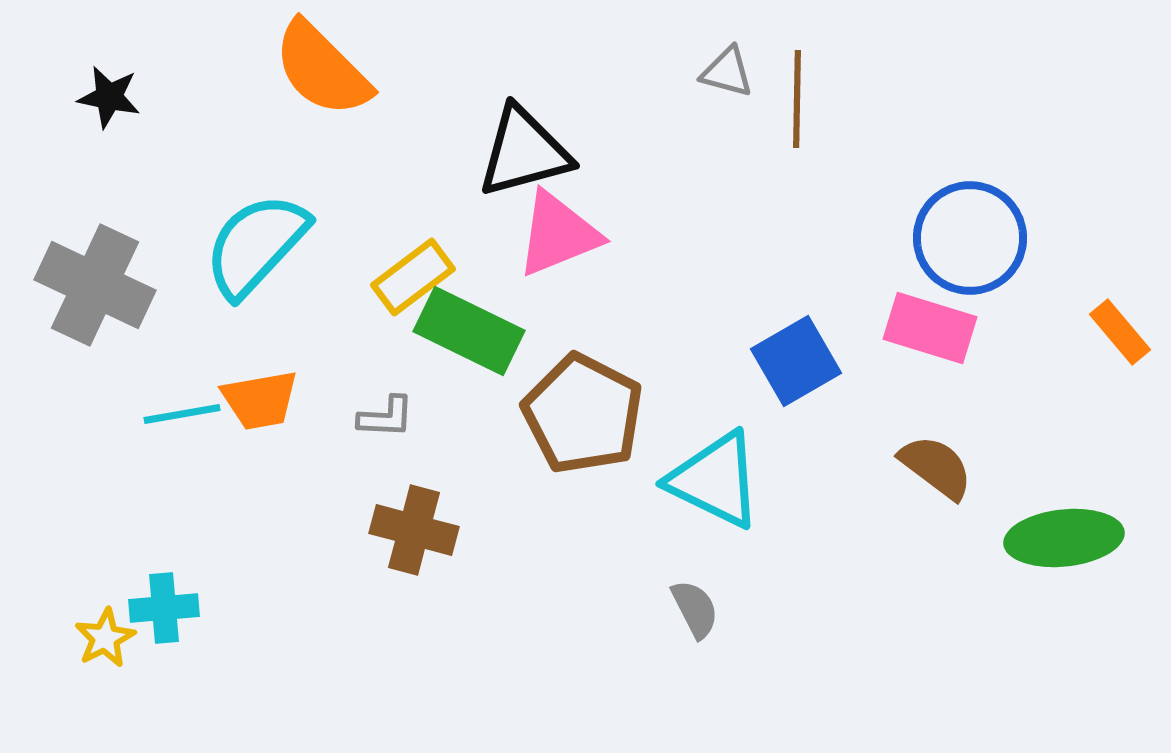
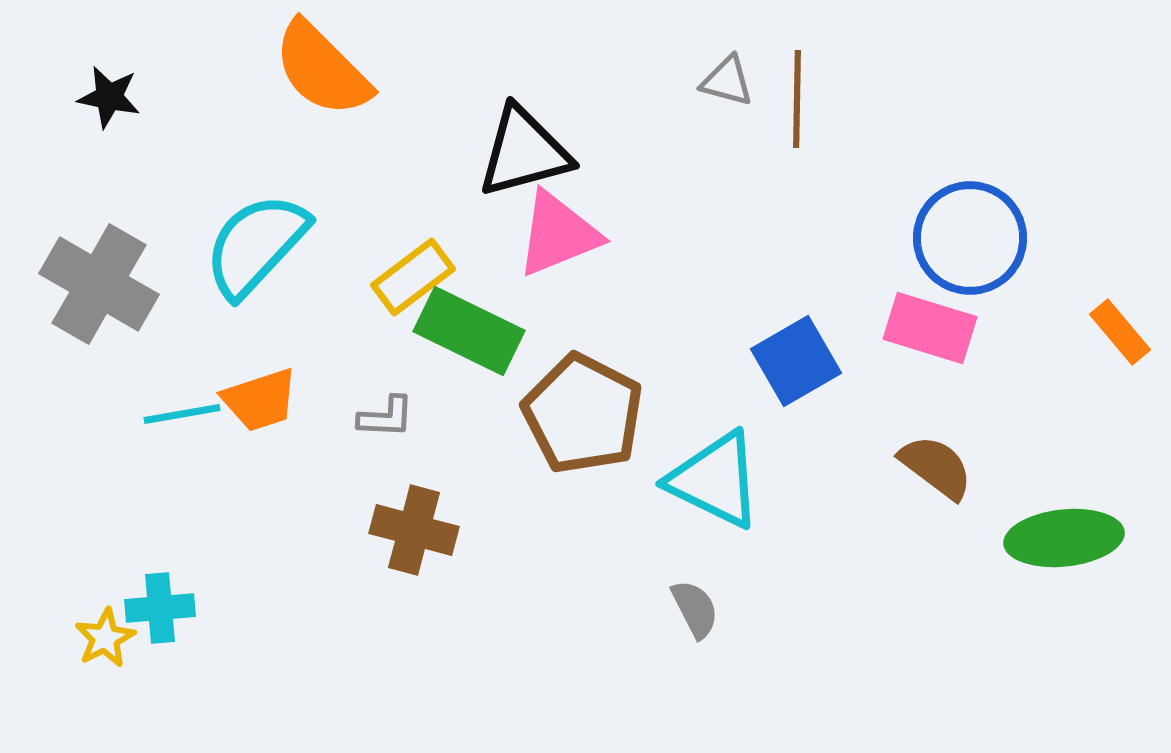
gray triangle: moved 9 px down
gray cross: moved 4 px right, 1 px up; rotated 5 degrees clockwise
orange trapezoid: rotated 8 degrees counterclockwise
cyan cross: moved 4 px left
